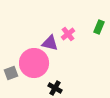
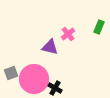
purple triangle: moved 4 px down
pink circle: moved 16 px down
